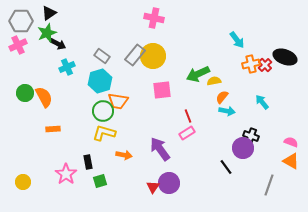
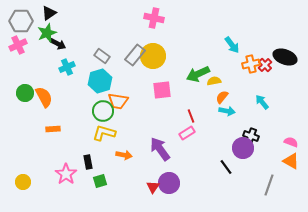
cyan arrow at (237, 40): moved 5 px left, 5 px down
red line at (188, 116): moved 3 px right
